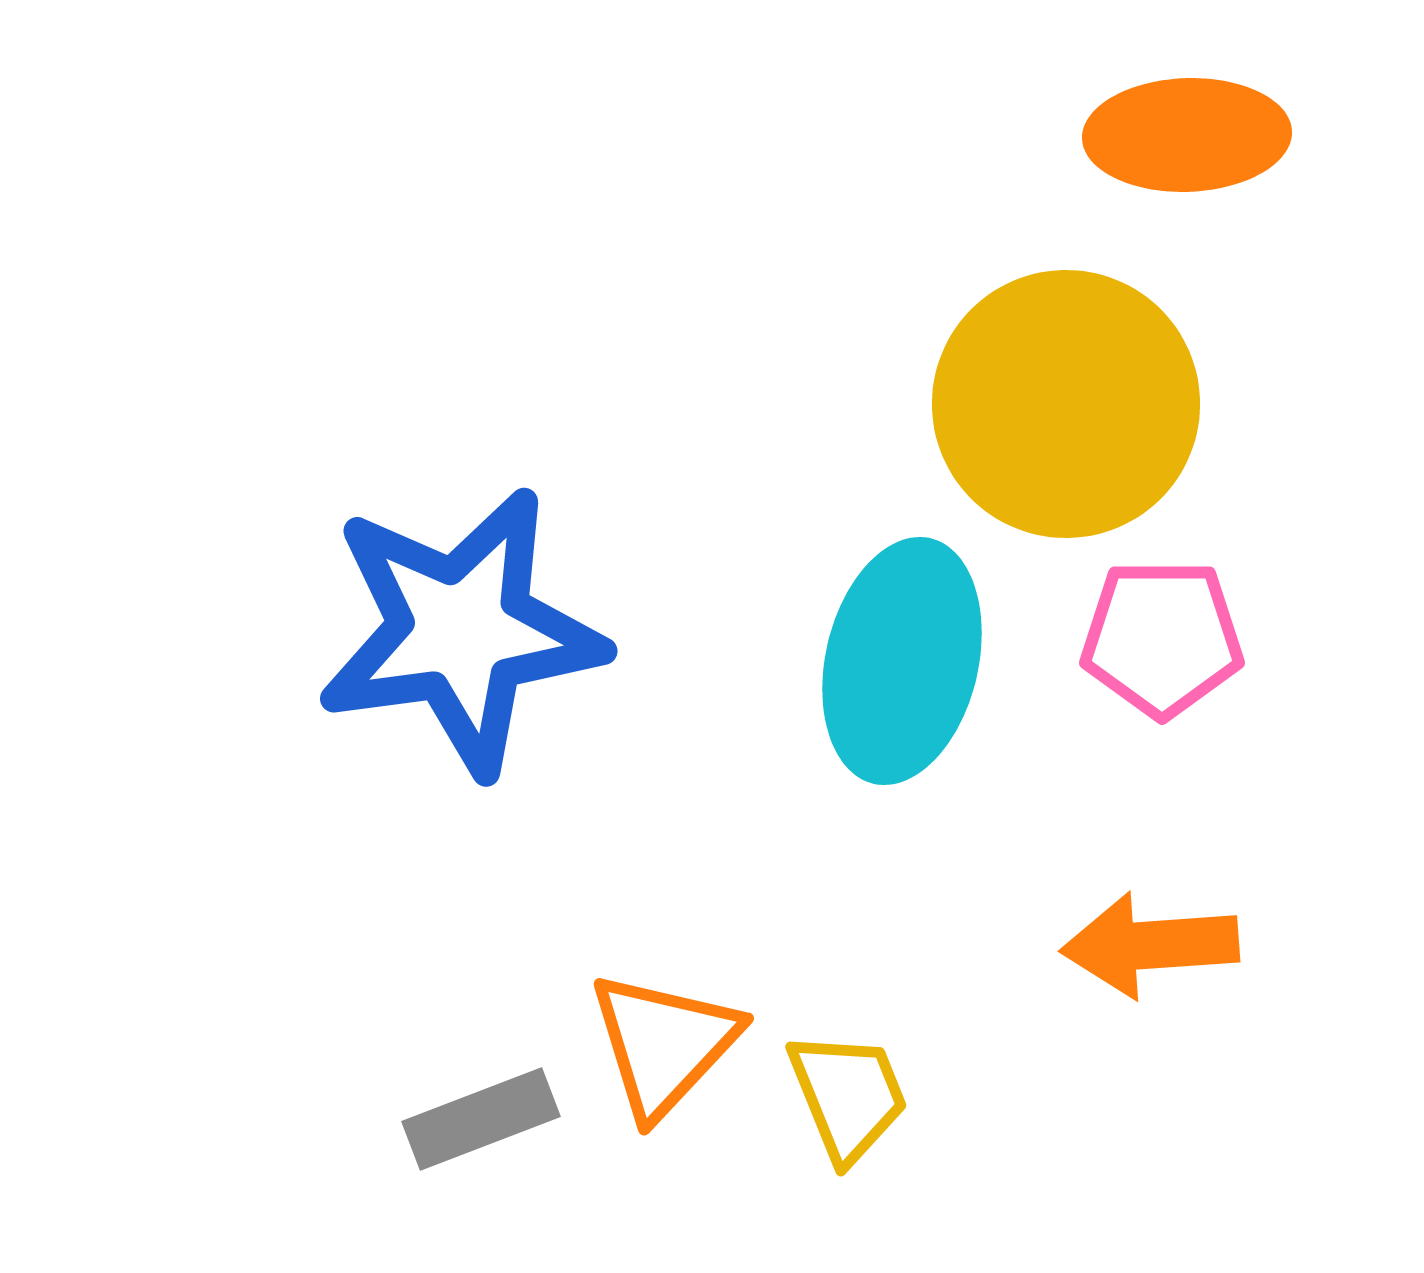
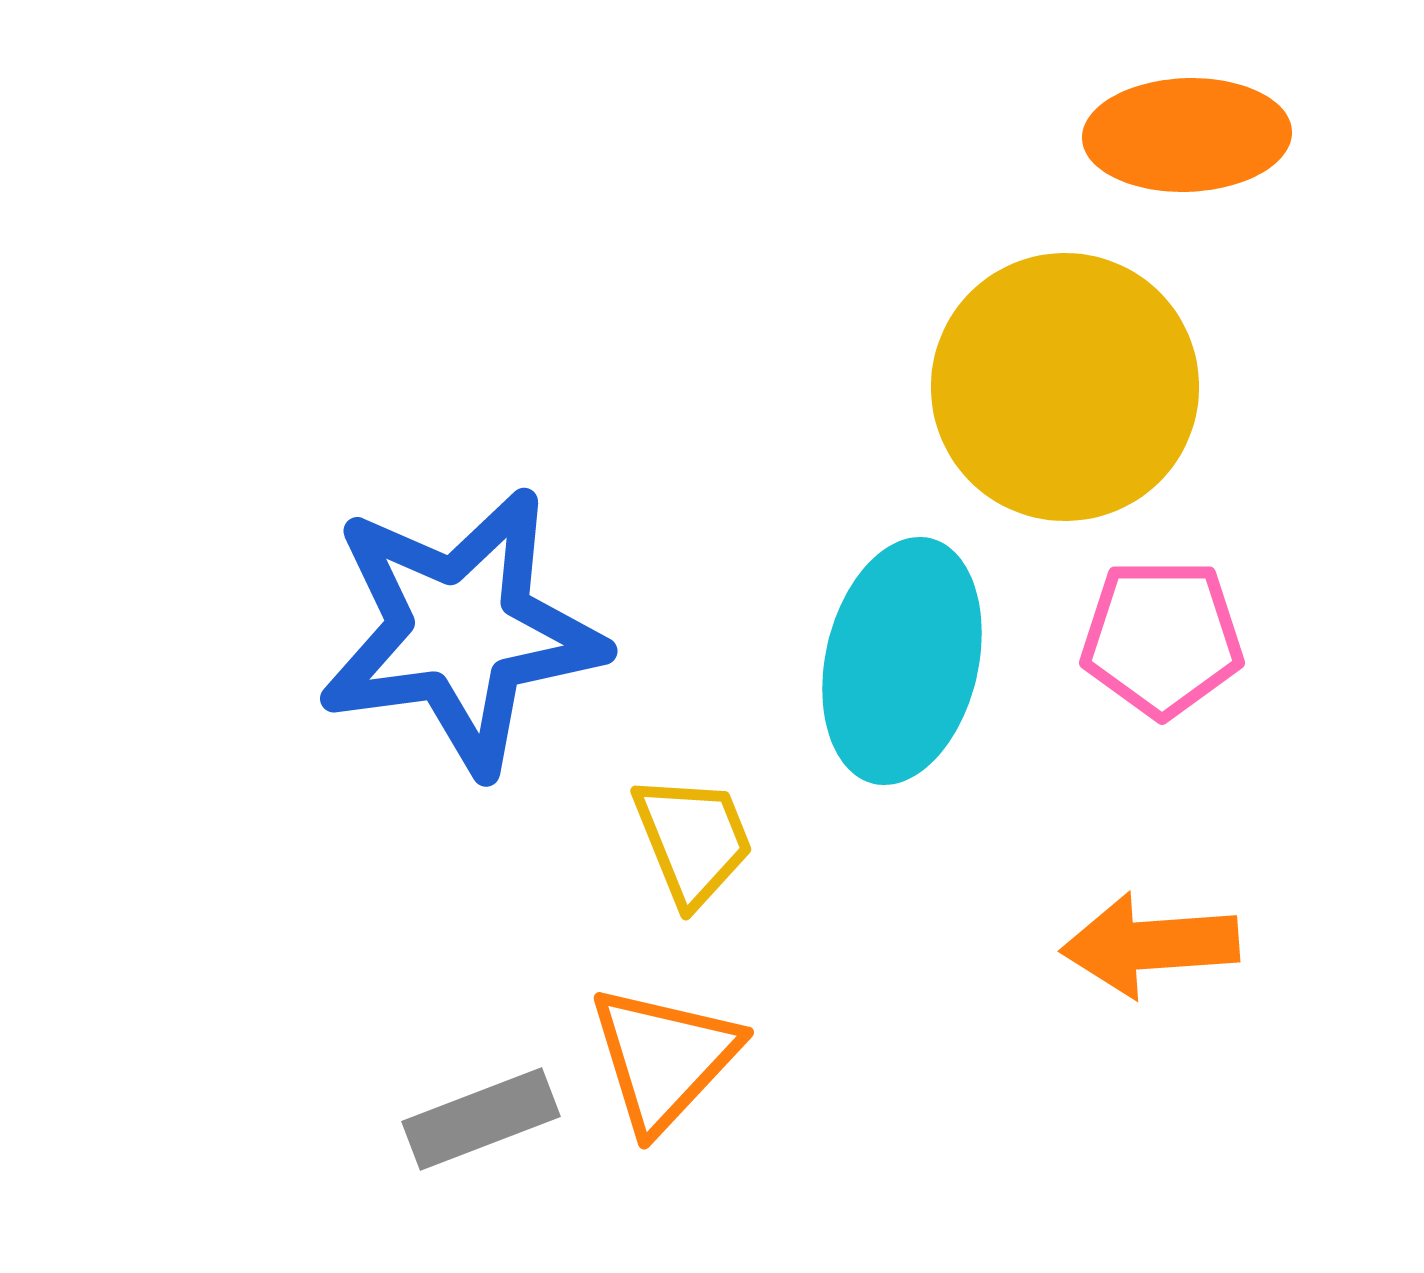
yellow circle: moved 1 px left, 17 px up
orange triangle: moved 14 px down
yellow trapezoid: moved 155 px left, 256 px up
